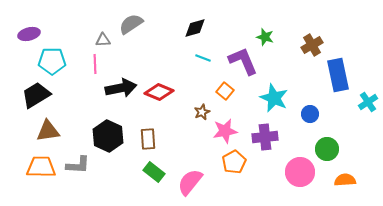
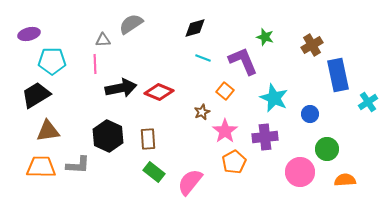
pink star: rotated 25 degrees counterclockwise
